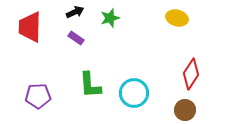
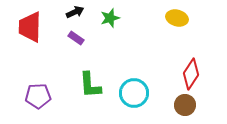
brown circle: moved 5 px up
